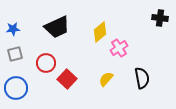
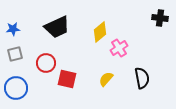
red square: rotated 30 degrees counterclockwise
